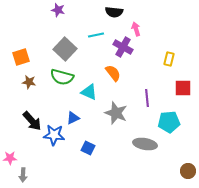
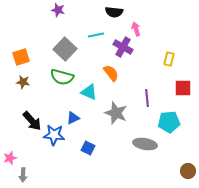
orange semicircle: moved 2 px left
brown star: moved 6 px left
pink star: rotated 16 degrees counterclockwise
